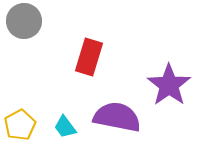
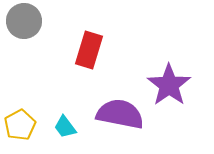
red rectangle: moved 7 px up
purple semicircle: moved 3 px right, 3 px up
